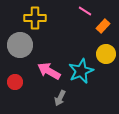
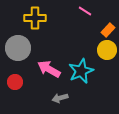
orange rectangle: moved 5 px right, 4 px down
gray circle: moved 2 px left, 3 px down
yellow circle: moved 1 px right, 4 px up
pink arrow: moved 2 px up
gray arrow: rotated 49 degrees clockwise
